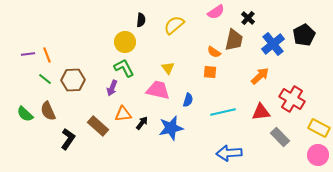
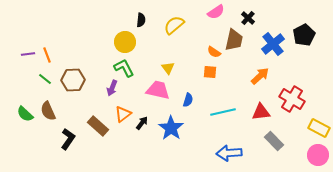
orange triangle: rotated 30 degrees counterclockwise
blue star: rotated 25 degrees counterclockwise
gray rectangle: moved 6 px left, 4 px down
